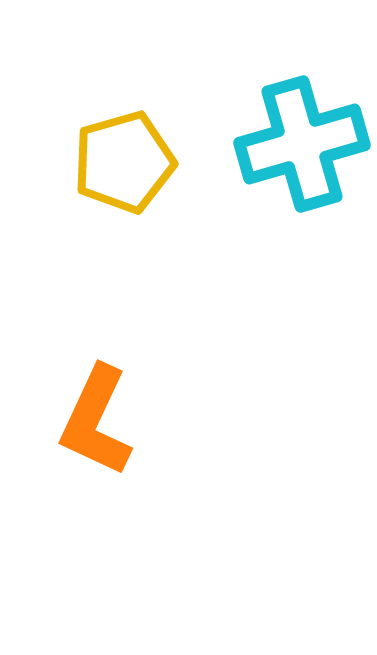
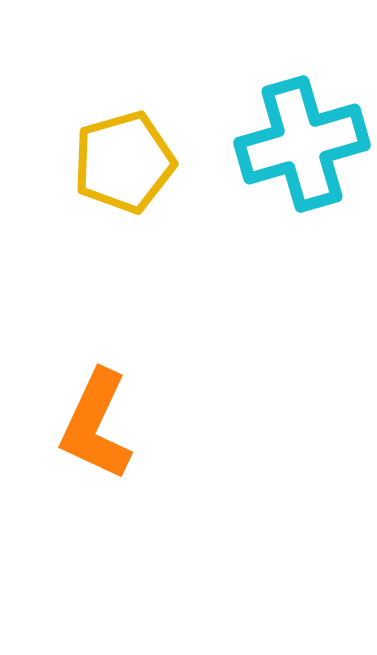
orange L-shape: moved 4 px down
